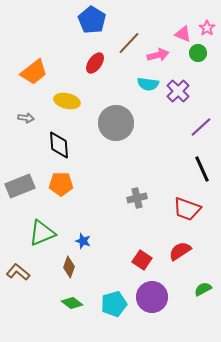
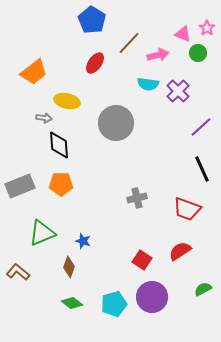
gray arrow: moved 18 px right
